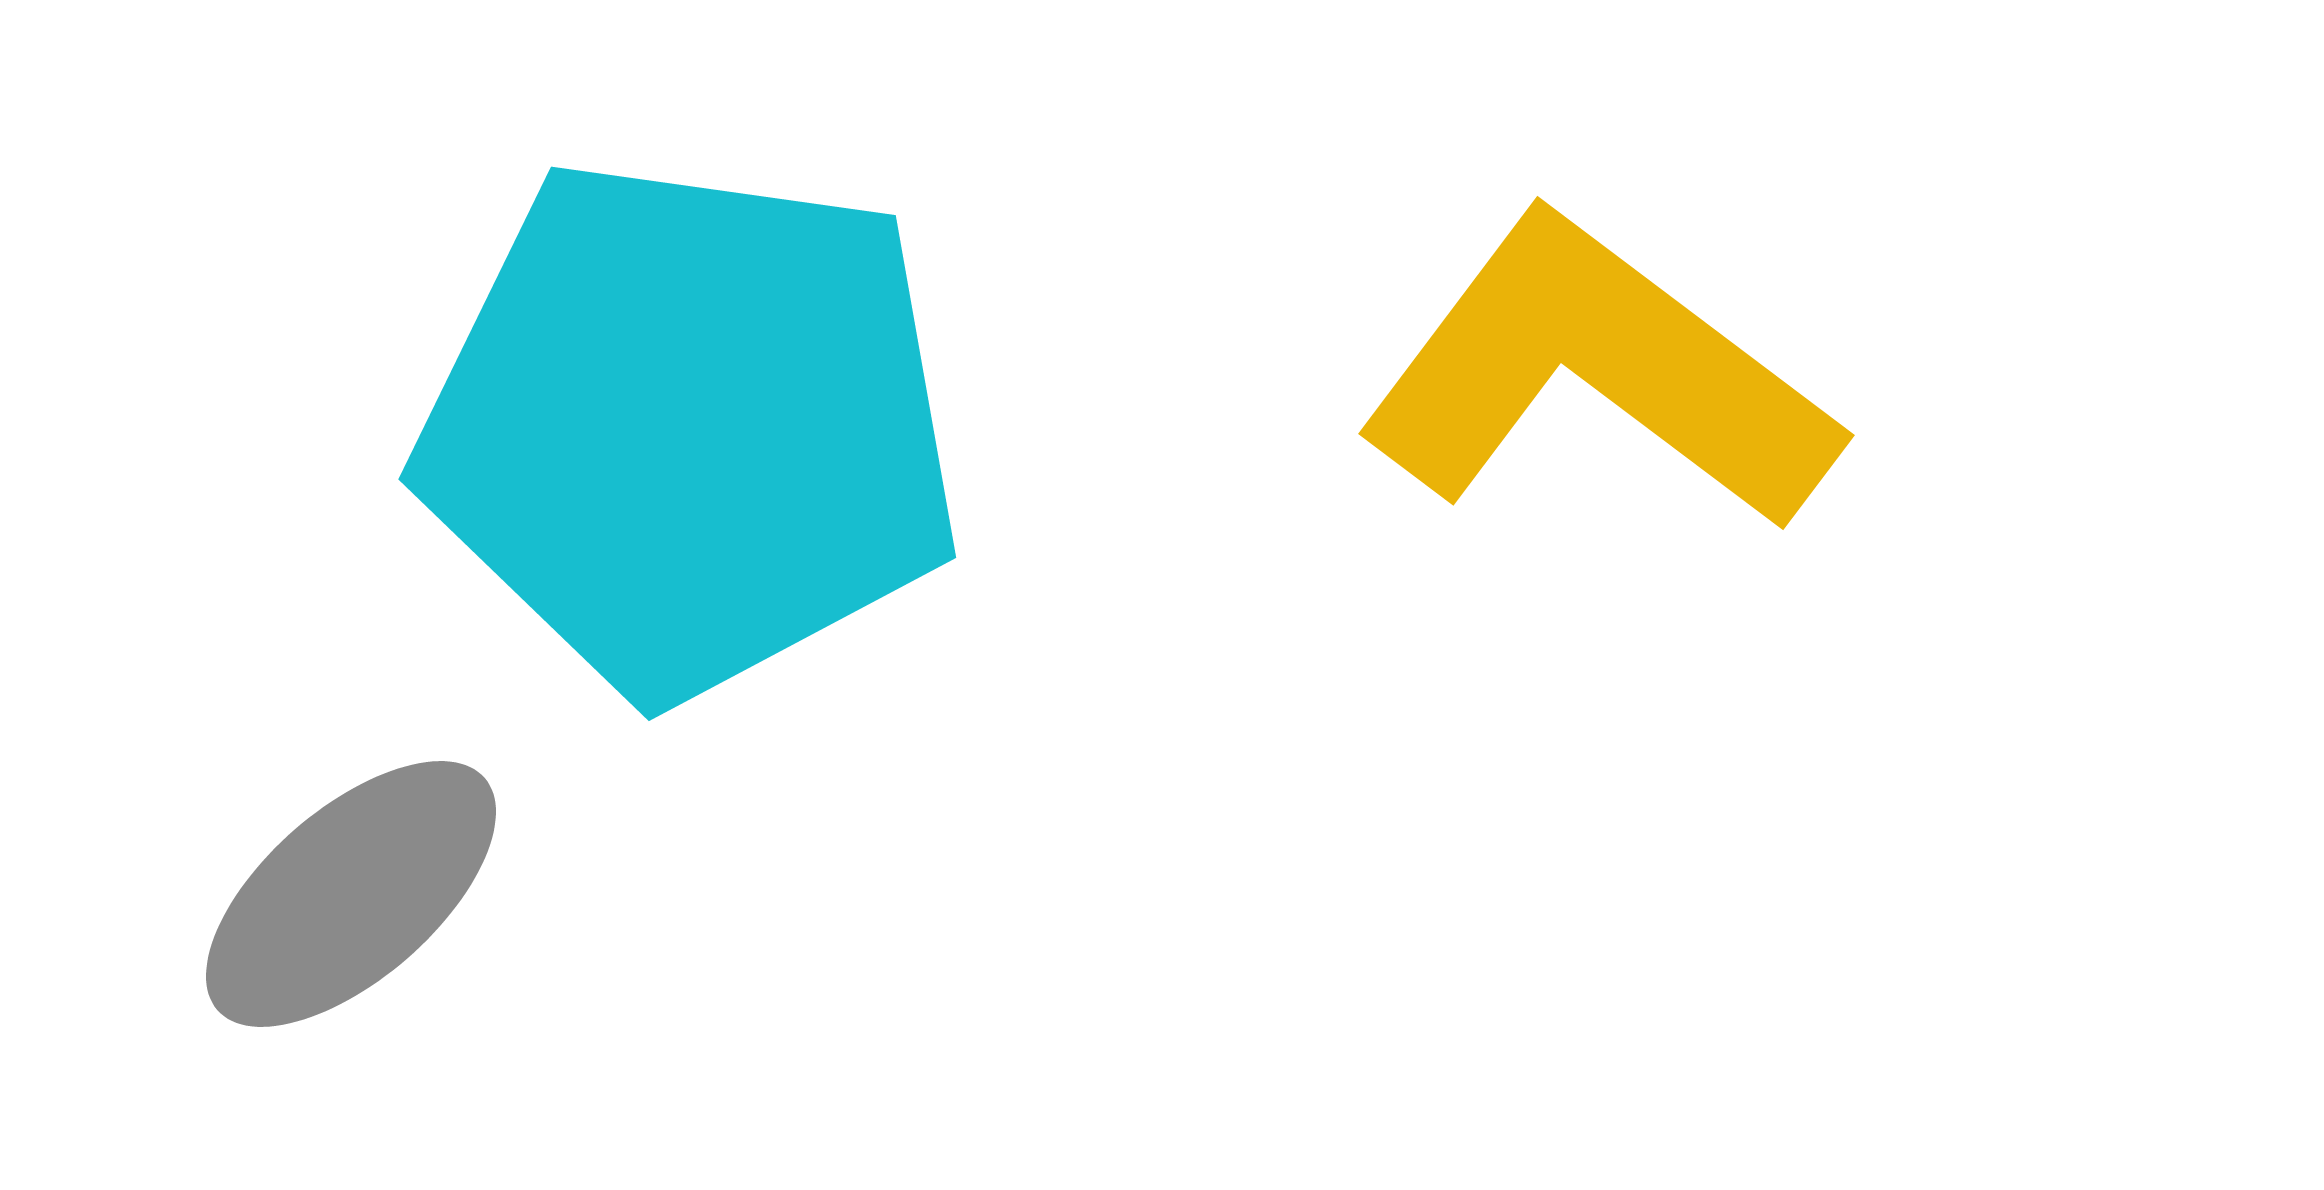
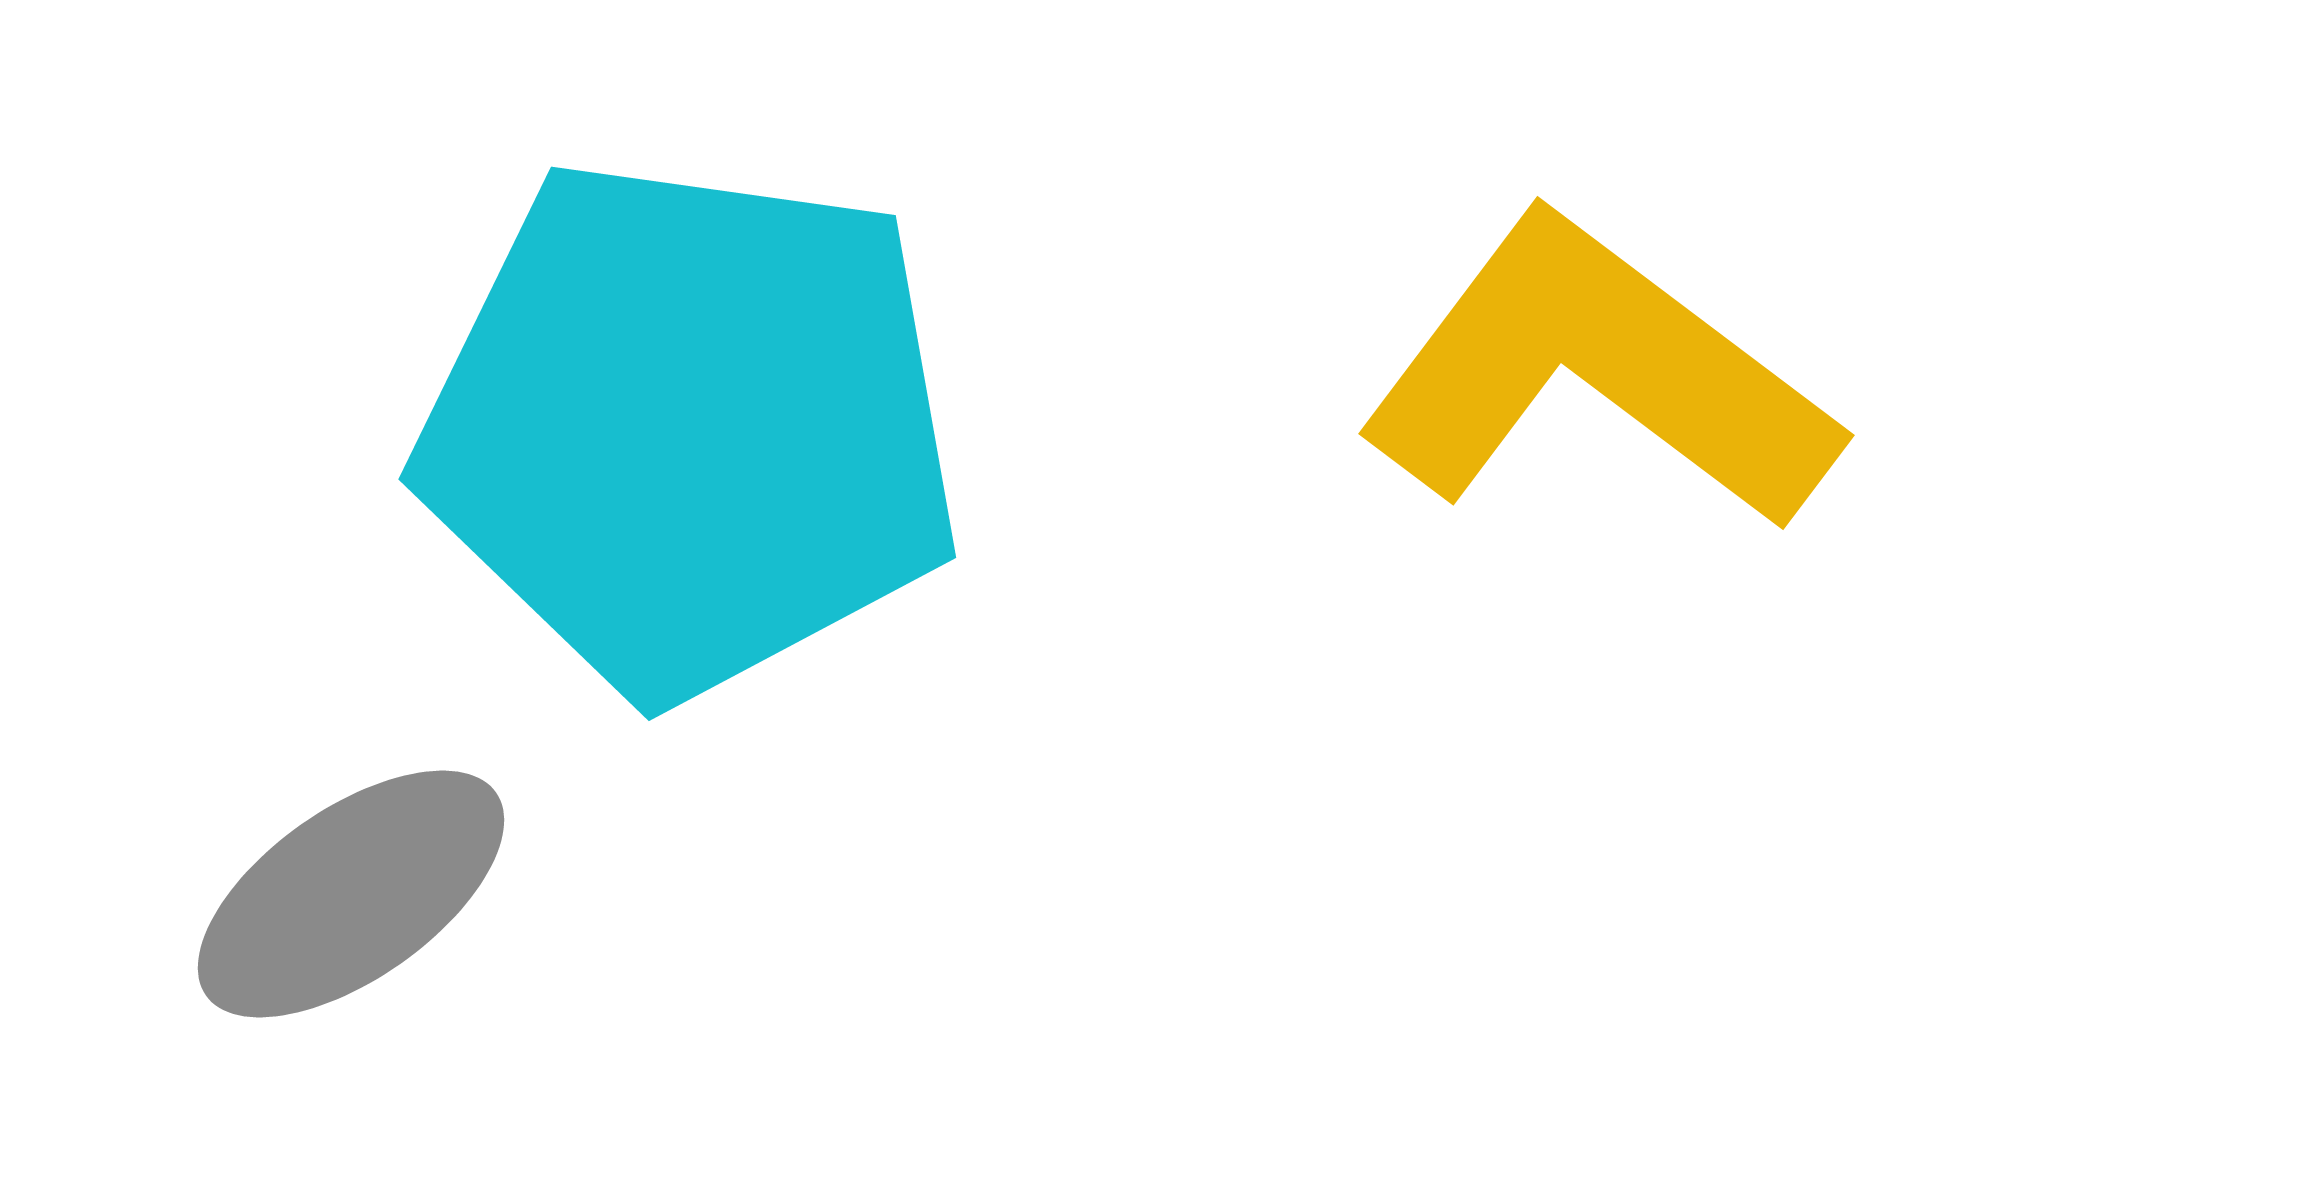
gray ellipse: rotated 6 degrees clockwise
